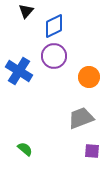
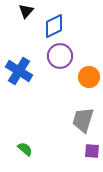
purple circle: moved 6 px right
gray trapezoid: moved 2 px right, 2 px down; rotated 52 degrees counterclockwise
